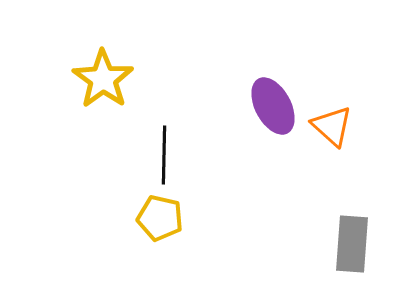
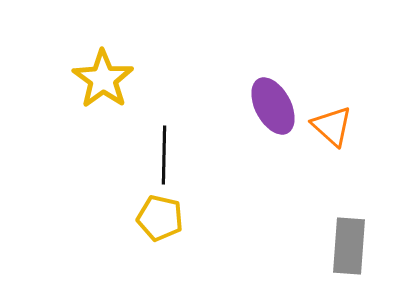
gray rectangle: moved 3 px left, 2 px down
